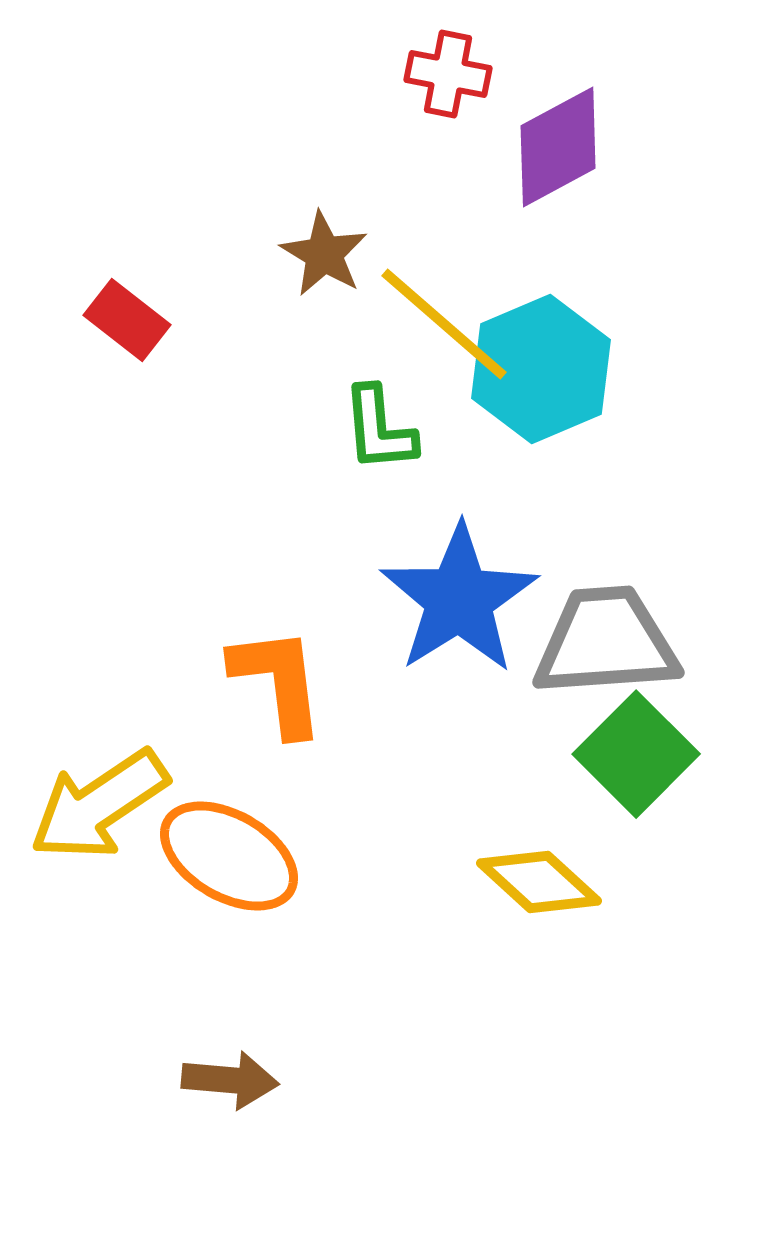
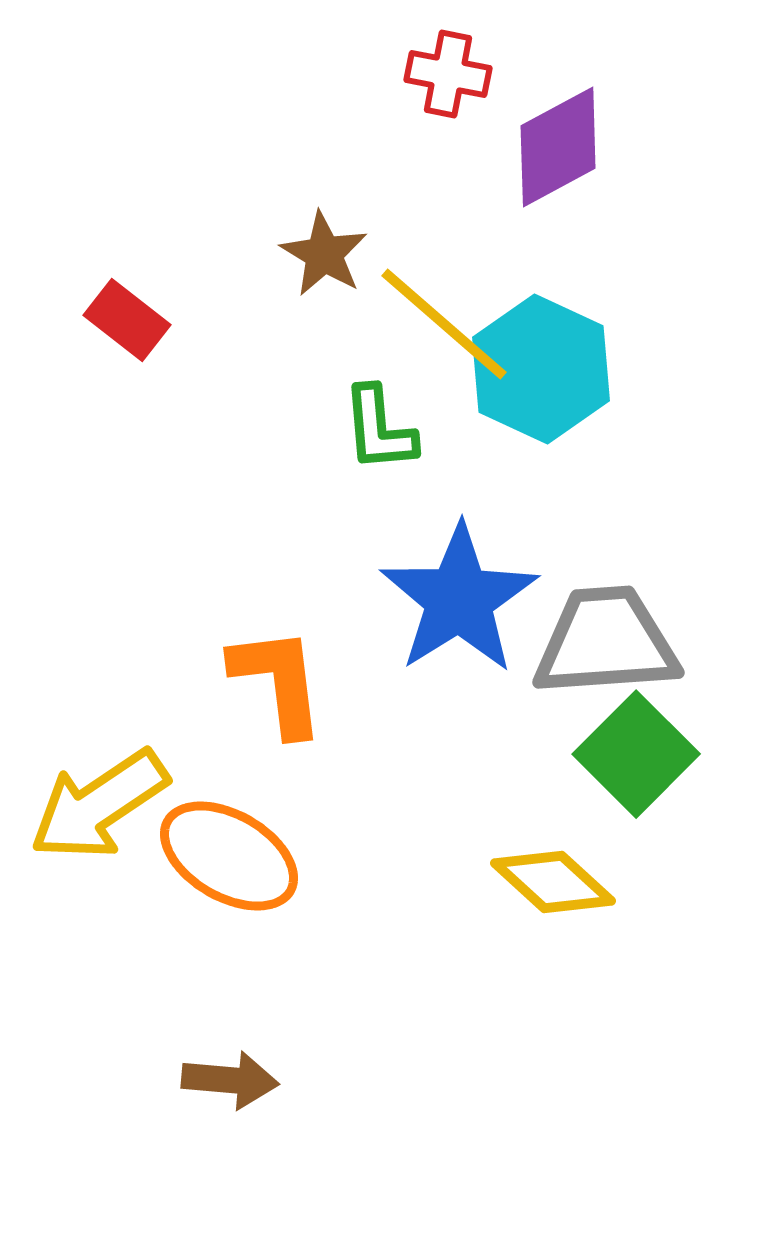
cyan hexagon: rotated 12 degrees counterclockwise
yellow diamond: moved 14 px right
